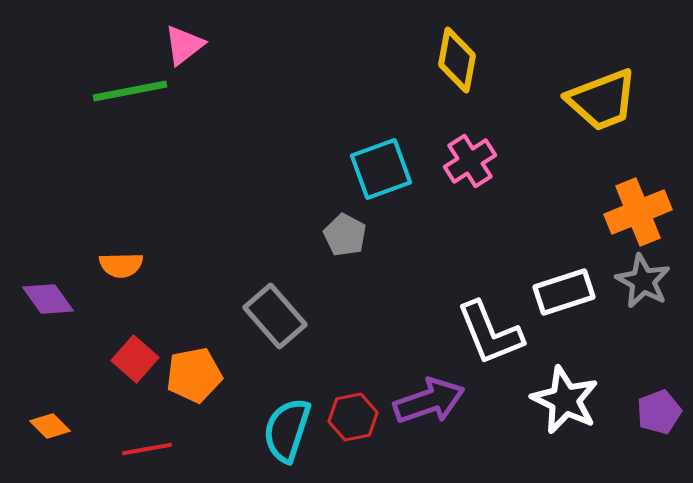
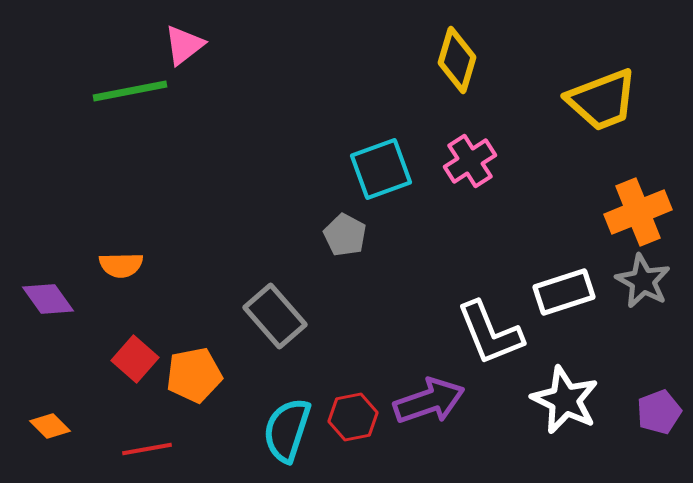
yellow diamond: rotated 6 degrees clockwise
